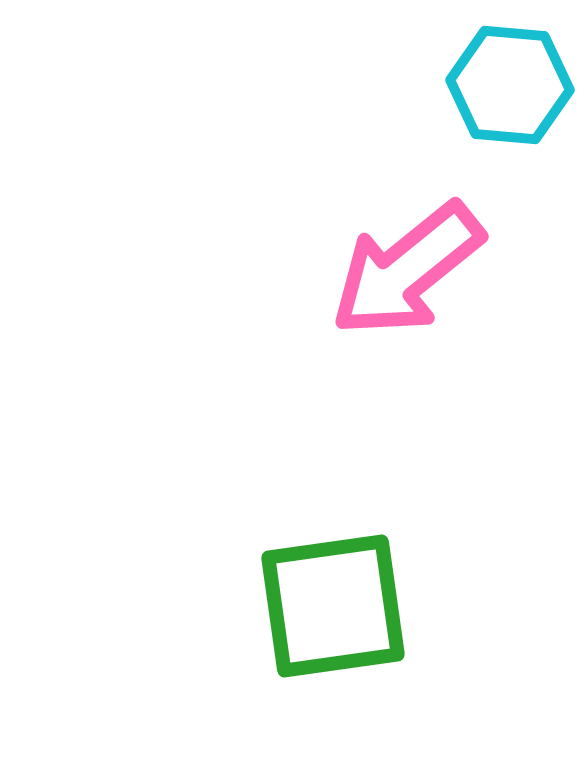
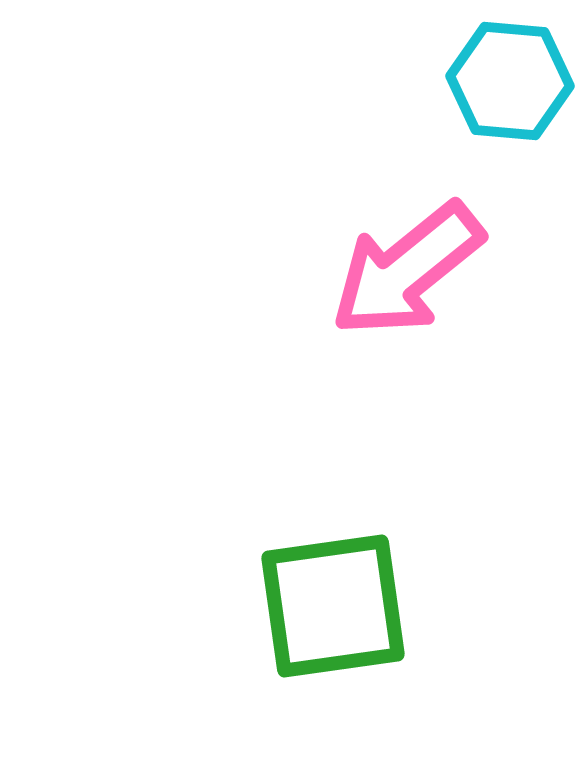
cyan hexagon: moved 4 px up
